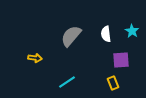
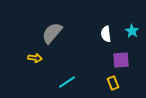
gray semicircle: moved 19 px left, 3 px up
